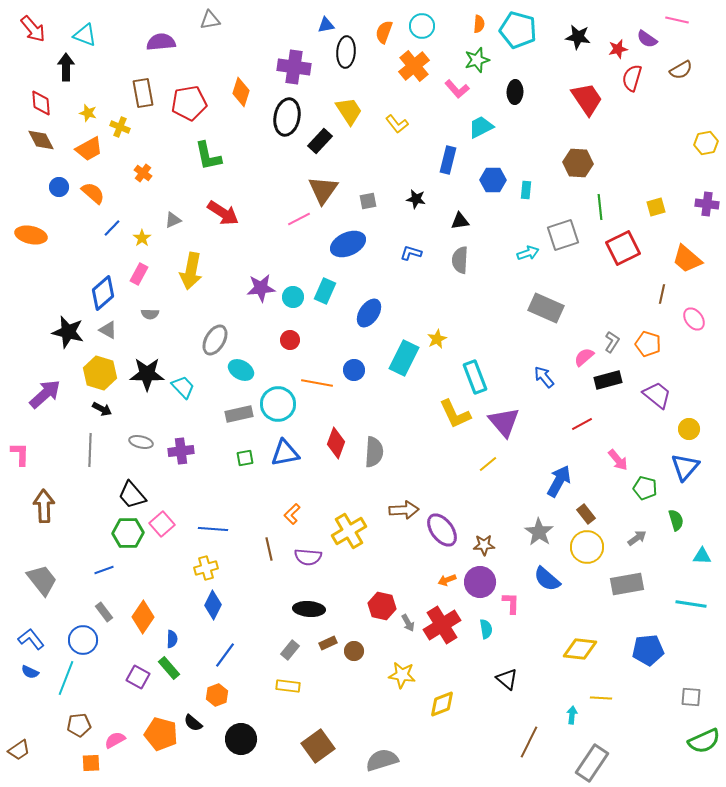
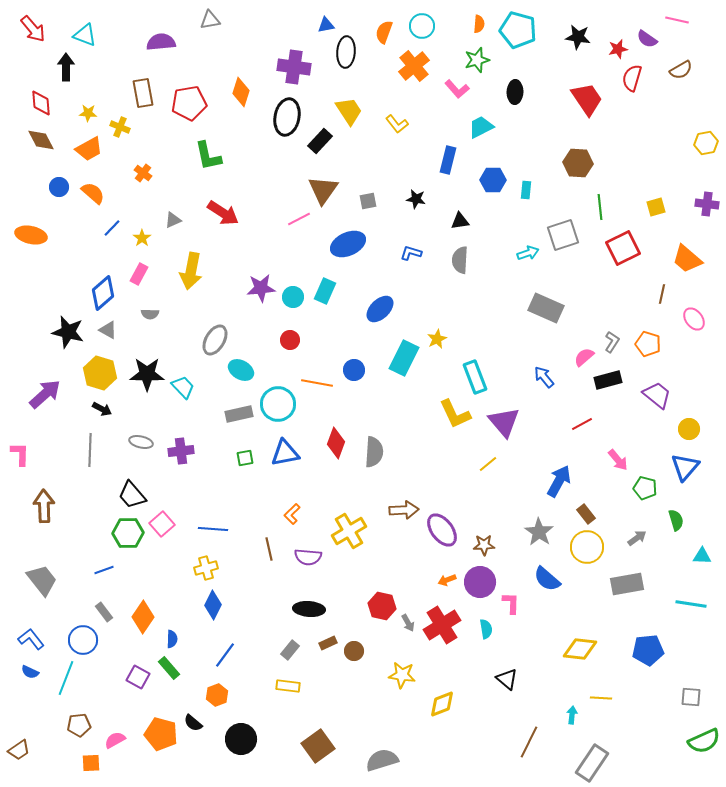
yellow star at (88, 113): rotated 12 degrees counterclockwise
blue ellipse at (369, 313): moved 11 px right, 4 px up; rotated 12 degrees clockwise
